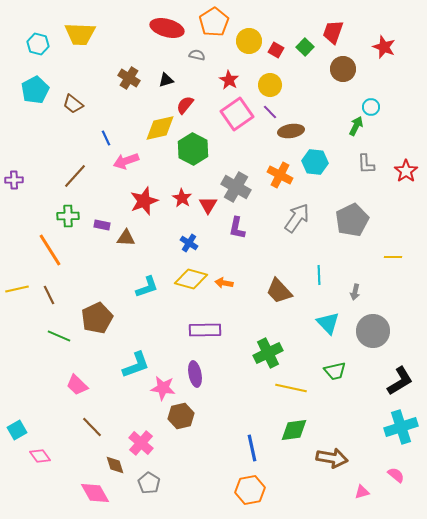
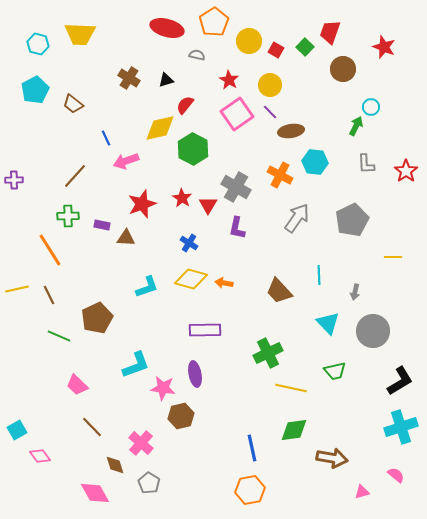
red trapezoid at (333, 32): moved 3 px left
red star at (144, 201): moved 2 px left, 3 px down
